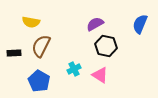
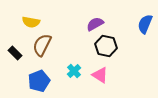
blue semicircle: moved 5 px right
brown semicircle: moved 1 px right, 1 px up
black rectangle: moved 1 px right; rotated 48 degrees clockwise
cyan cross: moved 2 px down; rotated 16 degrees counterclockwise
blue pentagon: rotated 20 degrees clockwise
